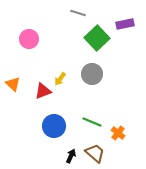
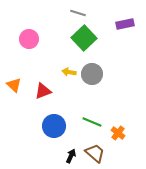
green square: moved 13 px left
yellow arrow: moved 9 px right, 7 px up; rotated 64 degrees clockwise
orange triangle: moved 1 px right, 1 px down
